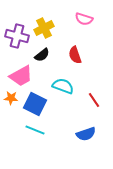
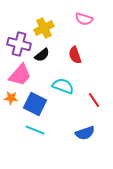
purple cross: moved 2 px right, 8 px down
pink trapezoid: moved 1 px left, 1 px up; rotated 20 degrees counterclockwise
blue semicircle: moved 1 px left, 1 px up
